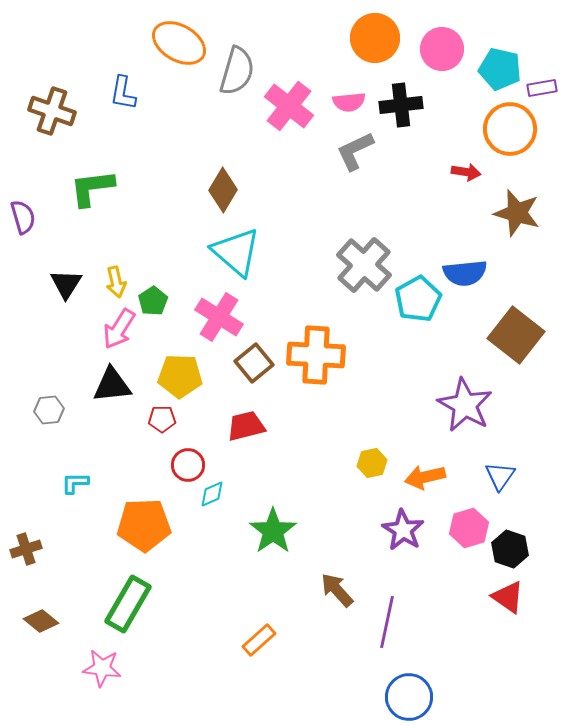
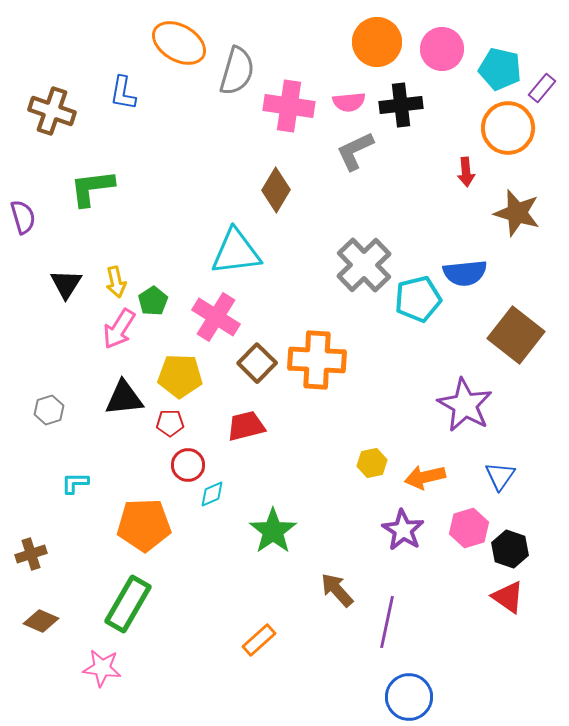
orange circle at (375, 38): moved 2 px right, 4 px down
purple rectangle at (542, 88): rotated 40 degrees counterclockwise
pink cross at (289, 106): rotated 30 degrees counterclockwise
orange circle at (510, 129): moved 2 px left, 1 px up
red arrow at (466, 172): rotated 76 degrees clockwise
brown diamond at (223, 190): moved 53 px right
cyan triangle at (236, 252): rotated 48 degrees counterclockwise
gray cross at (364, 265): rotated 4 degrees clockwise
cyan pentagon at (418, 299): rotated 15 degrees clockwise
pink cross at (219, 317): moved 3 px left
orange cross at (316, 355): moved 1 px right, 5 px down
brown square at (254, 363): moved 3 px right; rotated 6 degrees counterclockwise
black triangle at (112, 385): moved 12 px right, 13 px down
gray hexagon at (49, 410): rotated 12 degrees counterclockwise
red pentagon at (162, 419): moved 8 px right, 4 px down
brown cross at (26, 549): moved 5 px right, 5 px down
brown diamond at (41, 621): rotated 16 degrees counterclockwise
